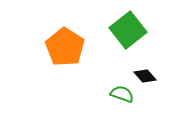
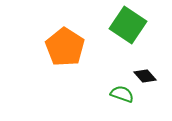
green square: moved 5 px up; rotated 18 degrees counterclockwise
